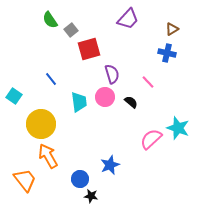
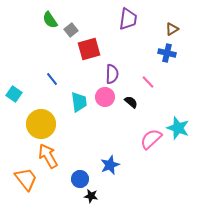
purple trapezoid: rotated 35 degrees counterclockwise
purple semicircle: rotated 18 degrees clockwise
blue line: moved 1 px right
cyan square: moved 2 px up
orange trapezoid: moved 1 px right, 1 px up
